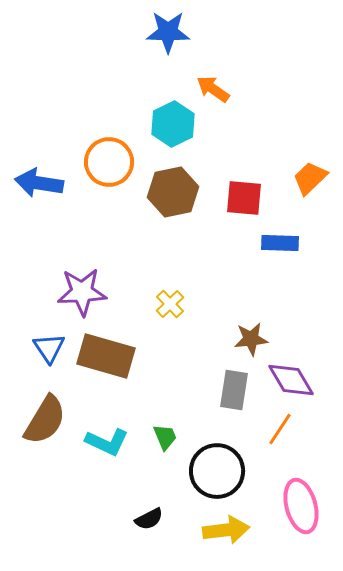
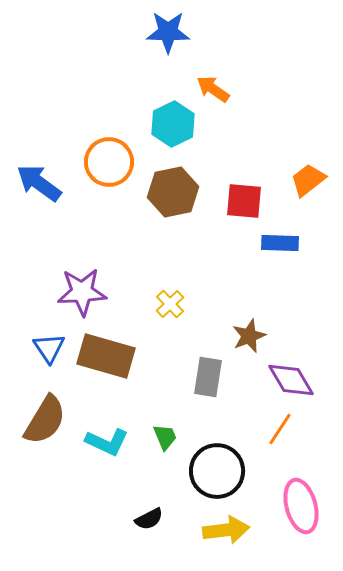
orange trapezoid: moved 2 px left, 2 px down; rotated 6 degrees clockwise
blue arrow: rotated 27 degrees clockwise
red square: moved 3 px down
brown star: moved 2 px left, 3 px up; rotated 16 degrees counterclockwise
gray rectangle: moved 26 px left, 13 px up
